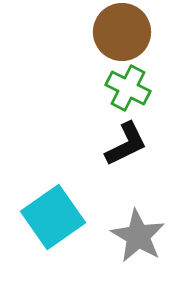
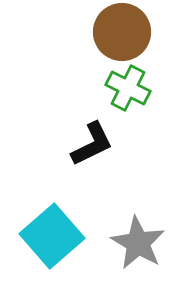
black L-shape: moved 34 px left
cyan square: moved 1 px left, 19 px down; rotated 6 degrees counterclockwise
gray star: moved 7 px down
